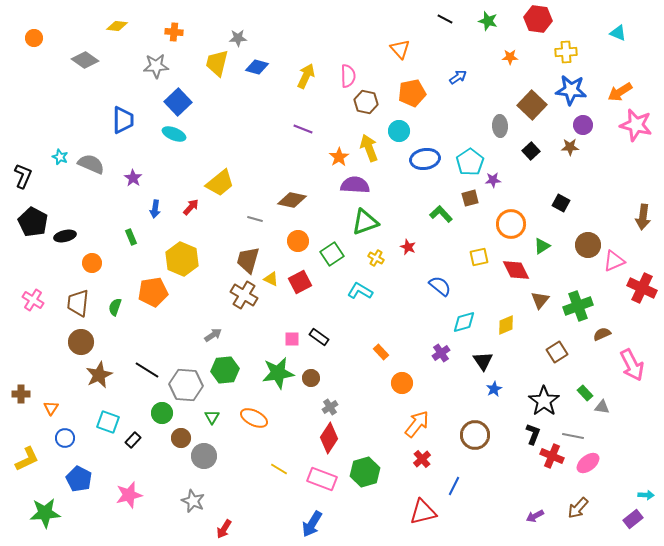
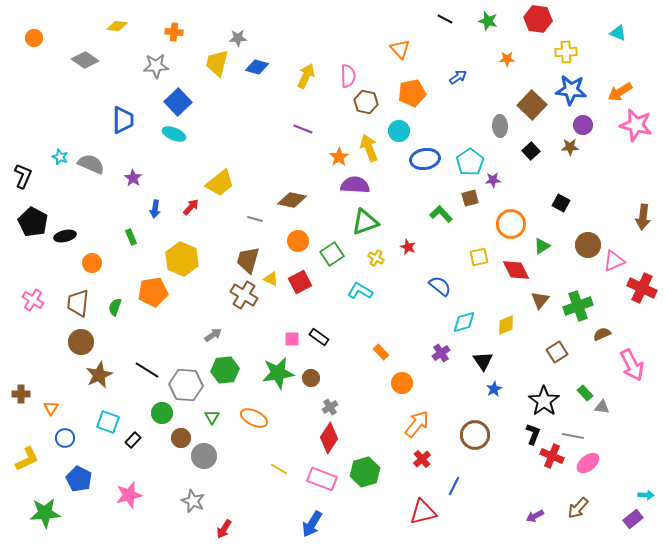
orange star at (510, 57): moved 3 px left, 2 px down
